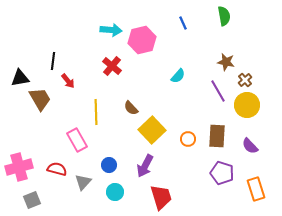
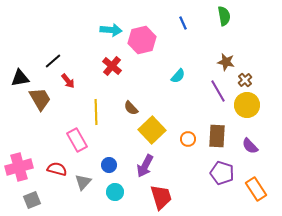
black line: rotated 42 degrees clockwise
orange rectangle: rotated 15 degrees counterclockwise
